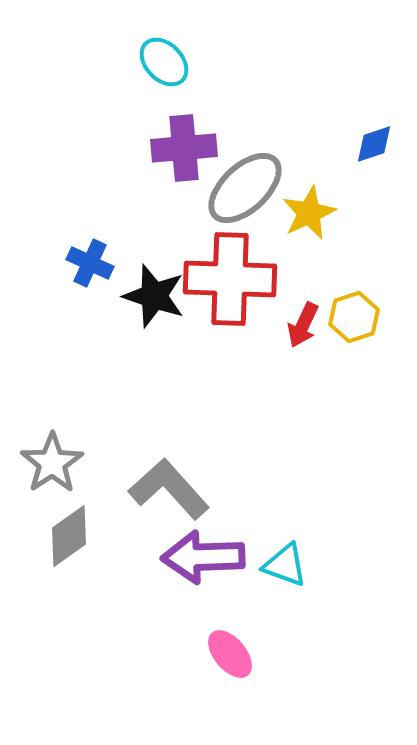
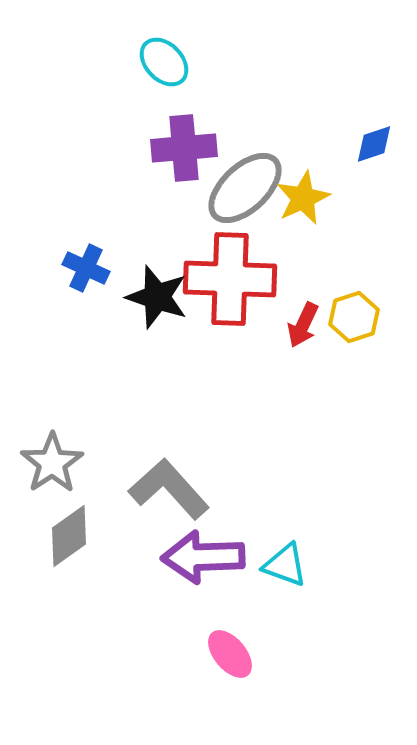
yellow star: moved 6 px left, 15 px up
blue cross: moved 4 px left, 5 px down
black star: moved 3 px right, 1 px down
